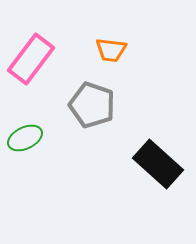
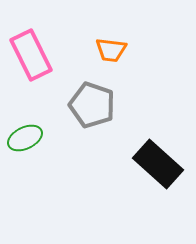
pink rectangle: moved 4 px up; rotated 63 degrees counterclockwise
